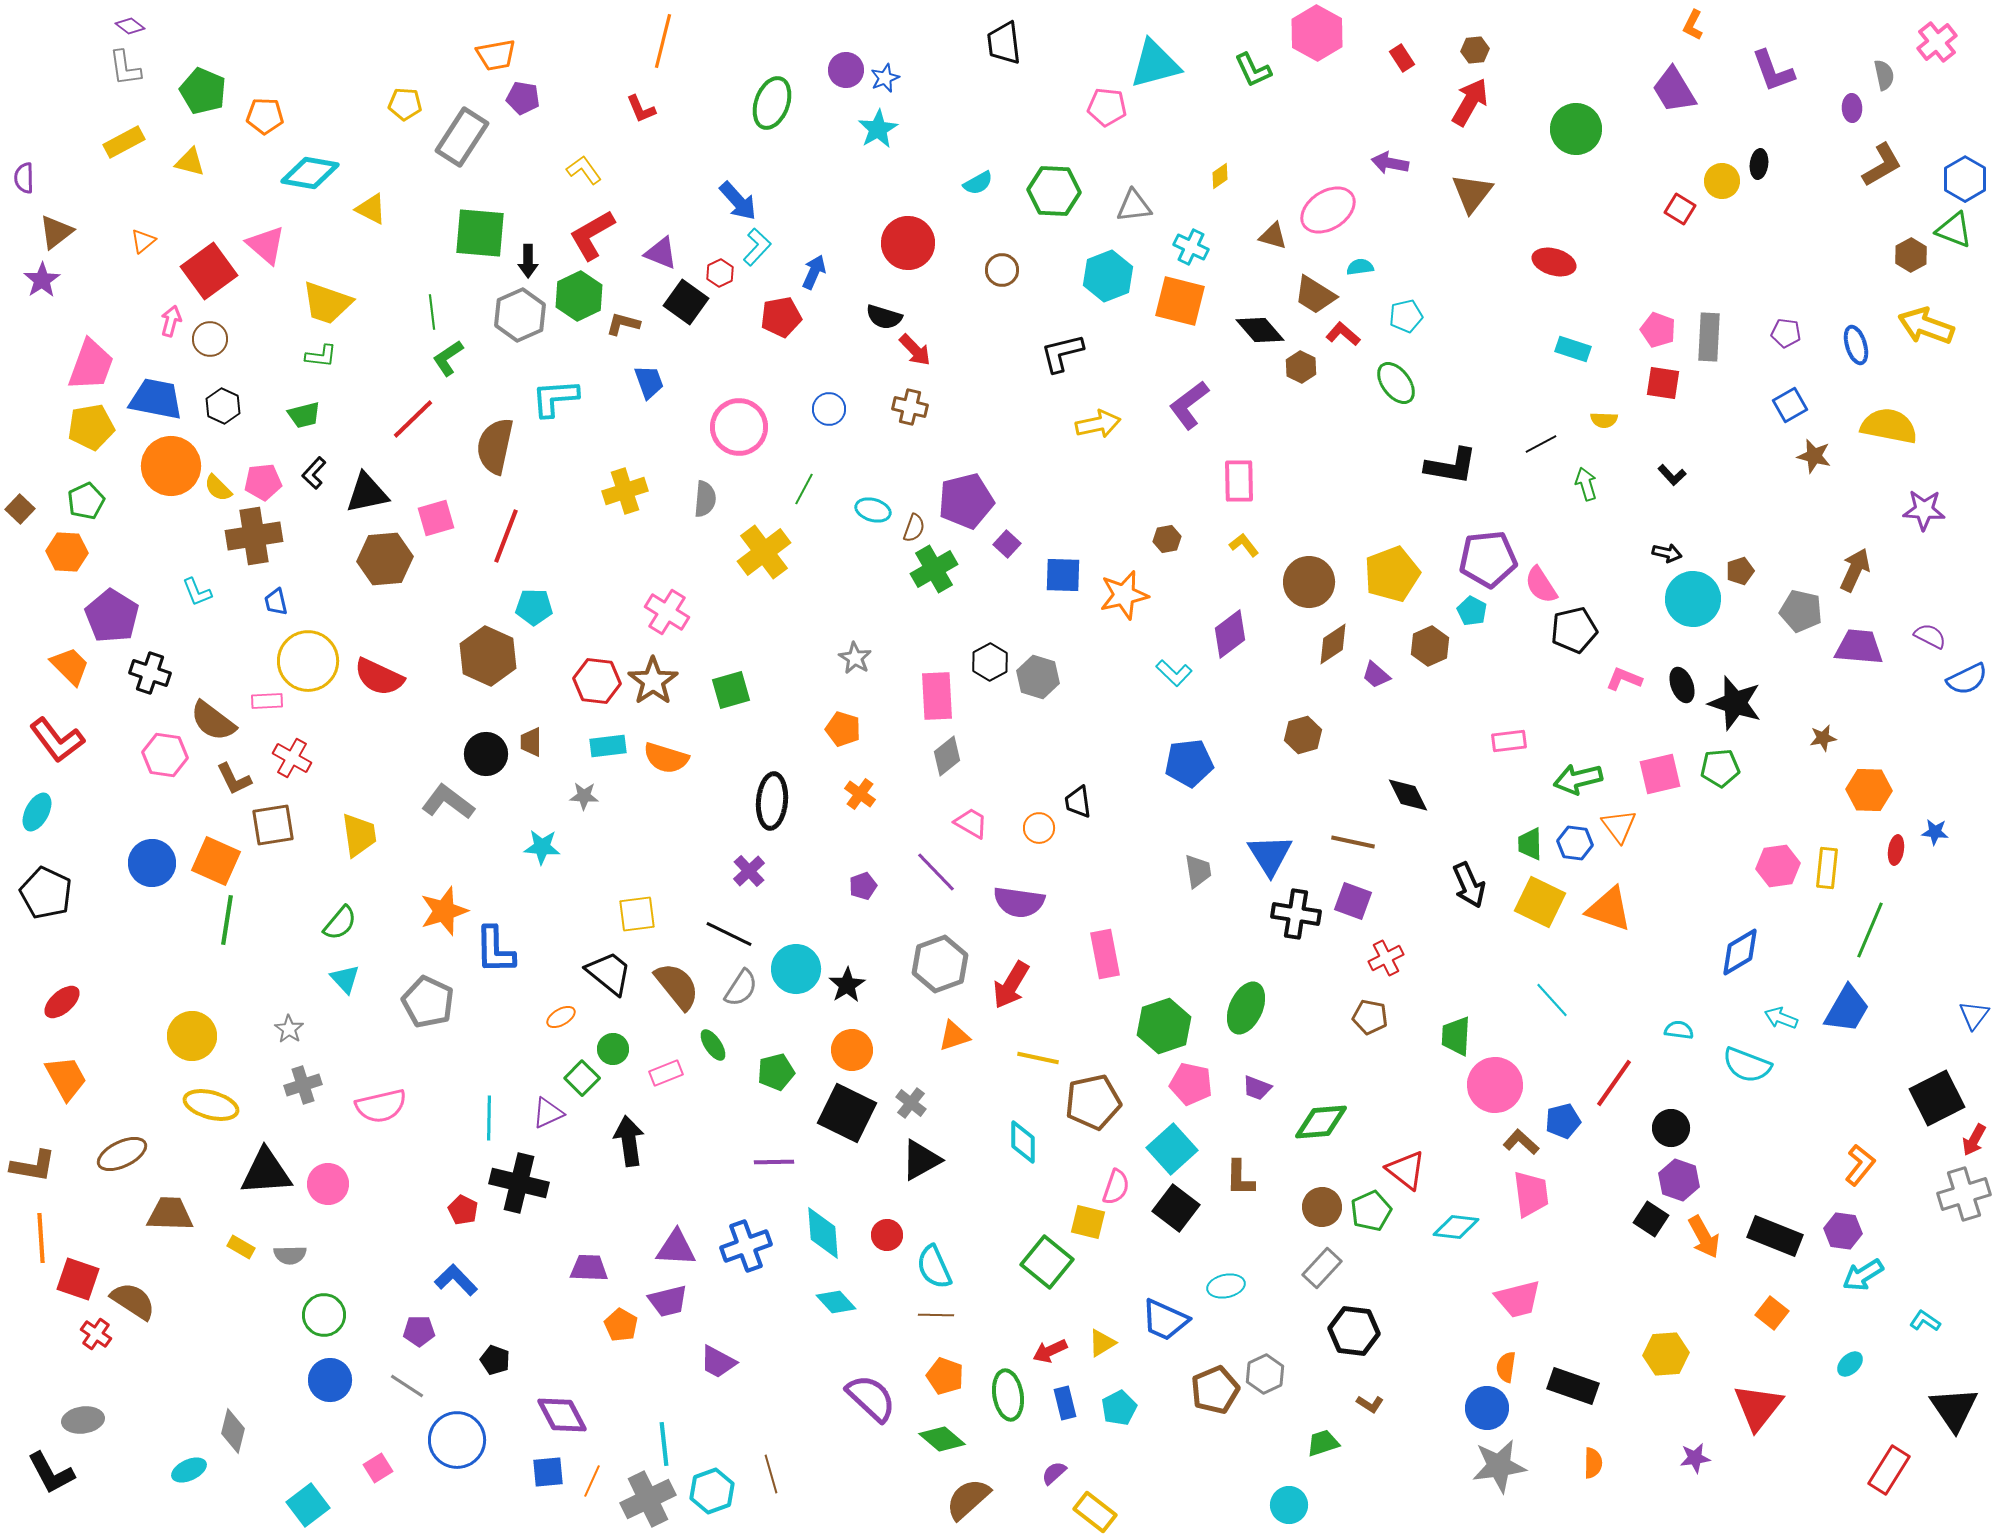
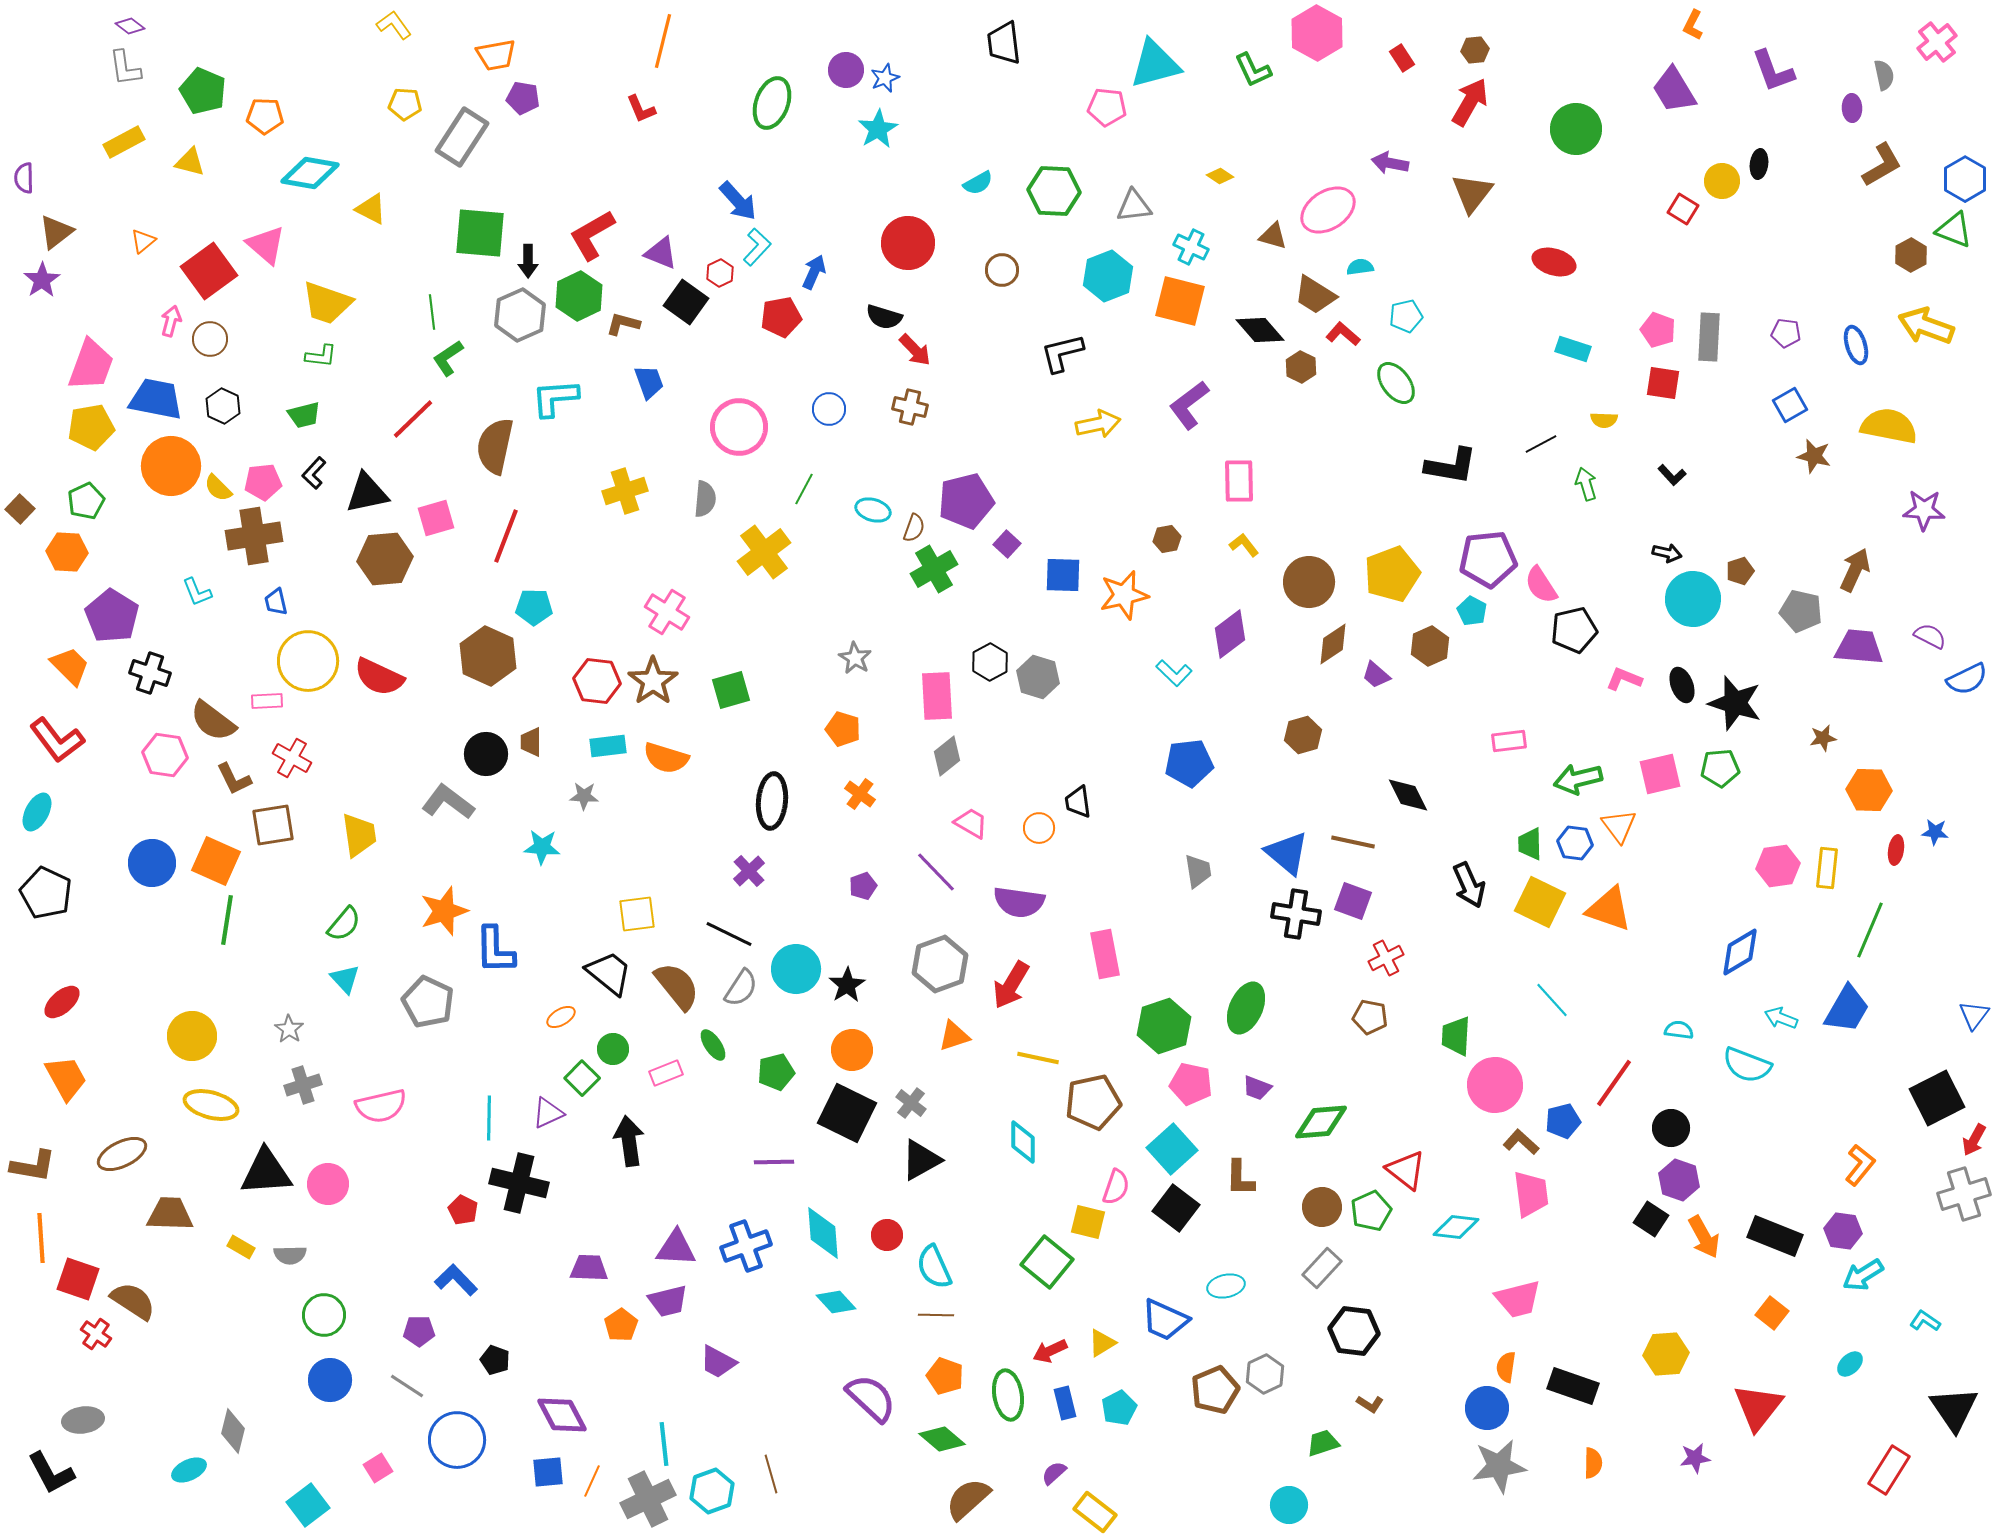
yellow L-shape at (584, 170): moved 190 px left, 145 px up
yellow diamond at (1220, 176): rotated 68 degrees clockwise
red square at (1680, 209): moved 3 px right
blue triangle at (1270, 855): moved 17 px right, 2 px up; rotated 18 degrees counterclockwise
green semicircle at (340, 923): moved 4 px right, 1 px down
orange pentagon at (621, 1325): rotated 8 degrees clockwise
